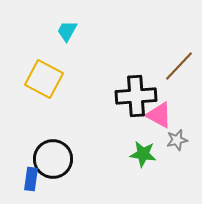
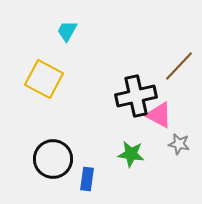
black cross: rotated 9 degrees counterclockwise
gray star: moved 2 px right, 4 px down; rotated 25 degrees clockwise
green star: moved 12 px left
blue rectangle: moved 56 px right
